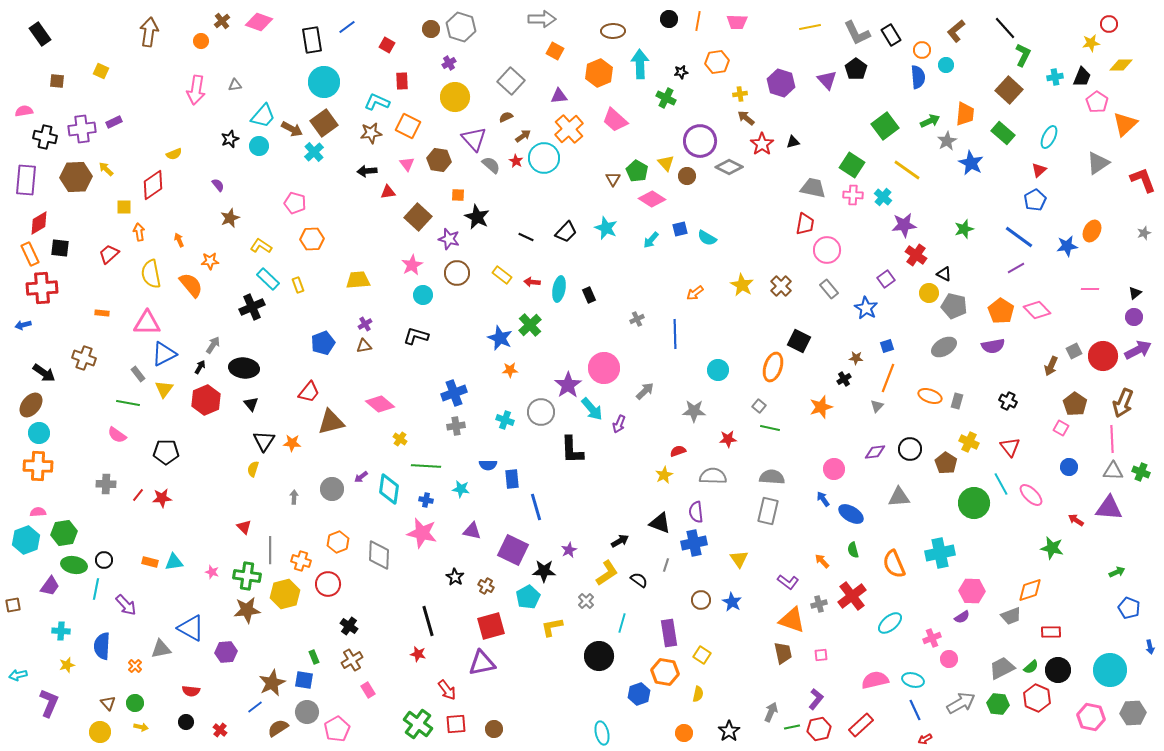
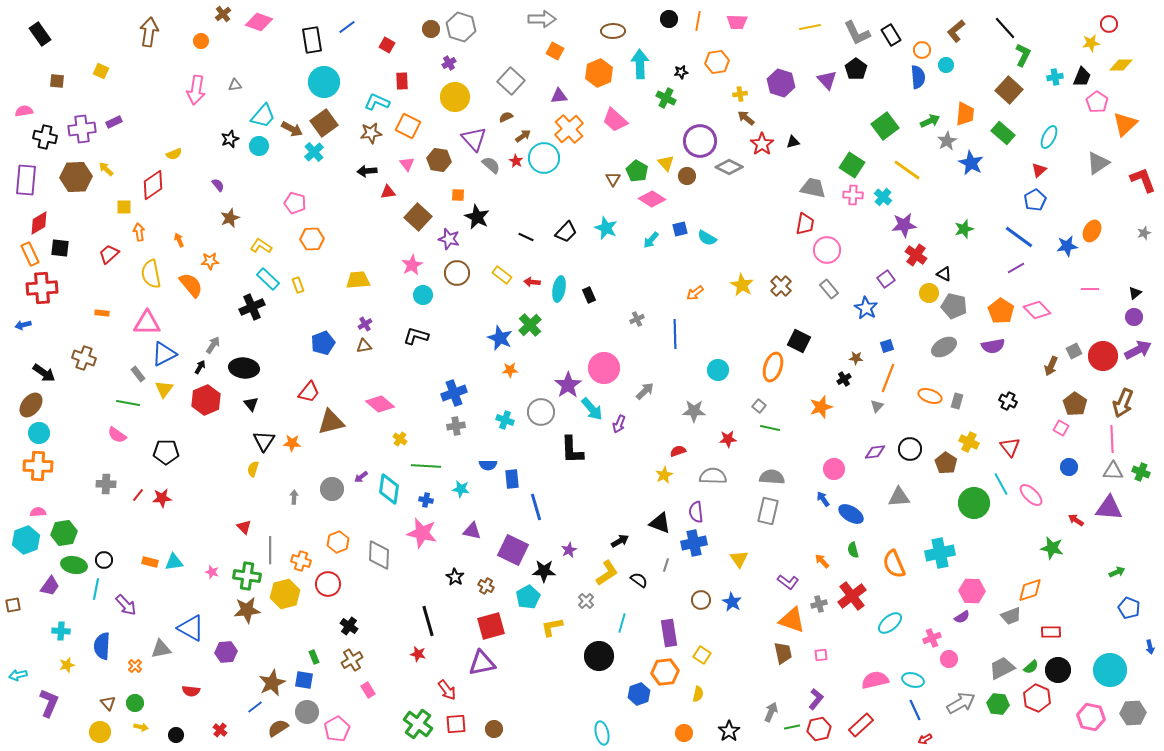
brown cross at (222, 21): moved 1 px right, 7 px up
orange hexagon at (665, 672): rotated 16 degrees counterclockwise
black circle at (186, 722): moved 10 px left, 13 px down
